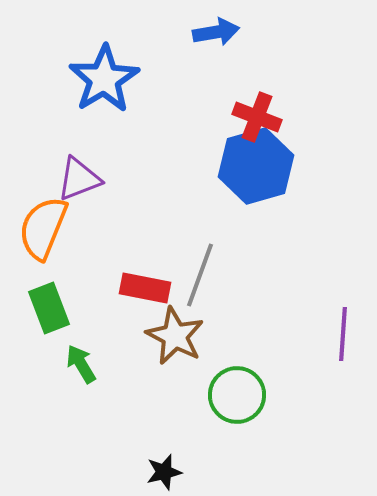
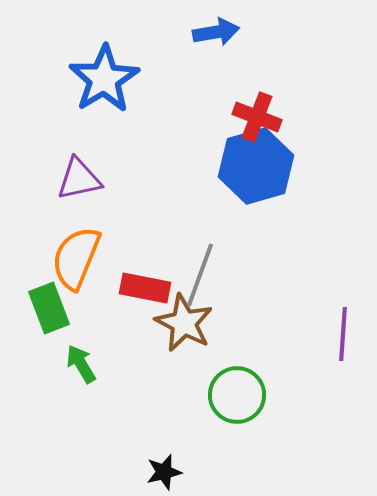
purple triangle: rotated 9 degrees clockwise
orange semicircle: moved 33 px right, 30 px down
brown star: moved 9 px right, 13 px up
